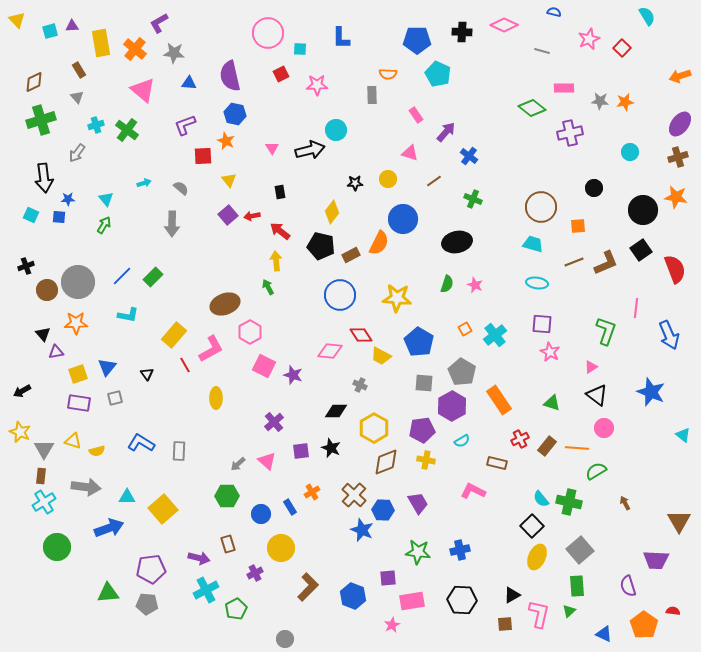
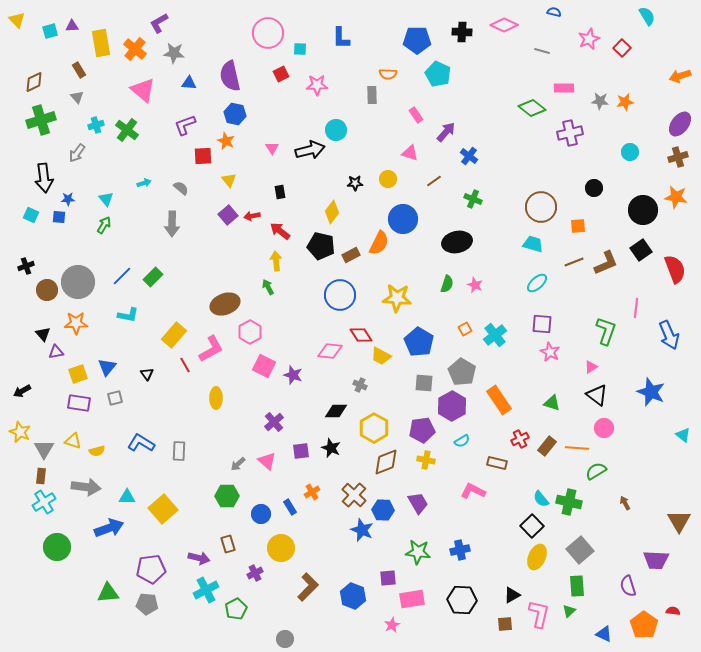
cyan ellipse at (537, 283): rotated 50 degrees counterclockwise
pink rectangle at (412, 601): moved 2 px up
